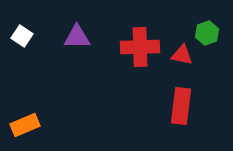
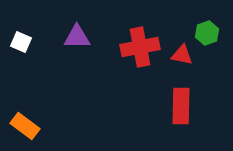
white square: moved 1 px left, 6 px down; rotated 10 degrees counterclockwise
red cross: rotated 9 degrees counterclockwise
red rectangle: rotated 6 degrees counterclockwise
orange rectangle: moved 1 px down; rotated 60 degrees clockwise
